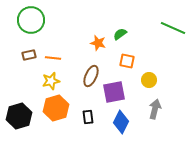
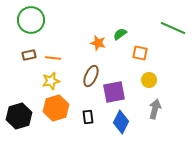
orange square: moved 13 px right, 8 px up
